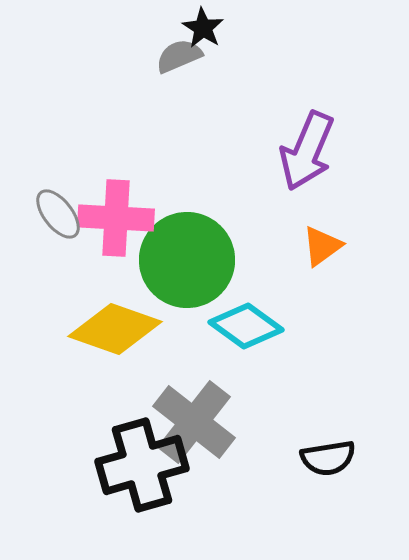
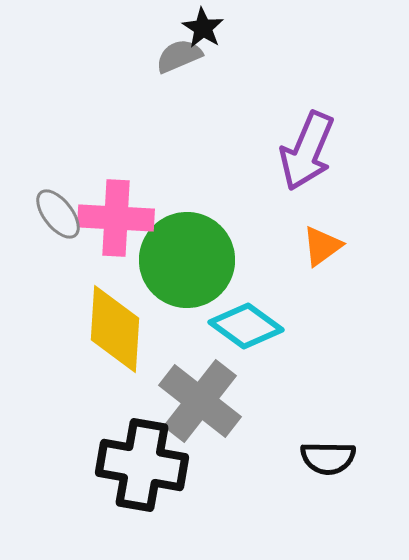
yellow diamond: rotated 74 degrees clockwise
gray cross: moved 6 px right, 21 px up
black semicircle: rotated 10 degrees clockwise
black cross: rotated 26 degrees clockwise
